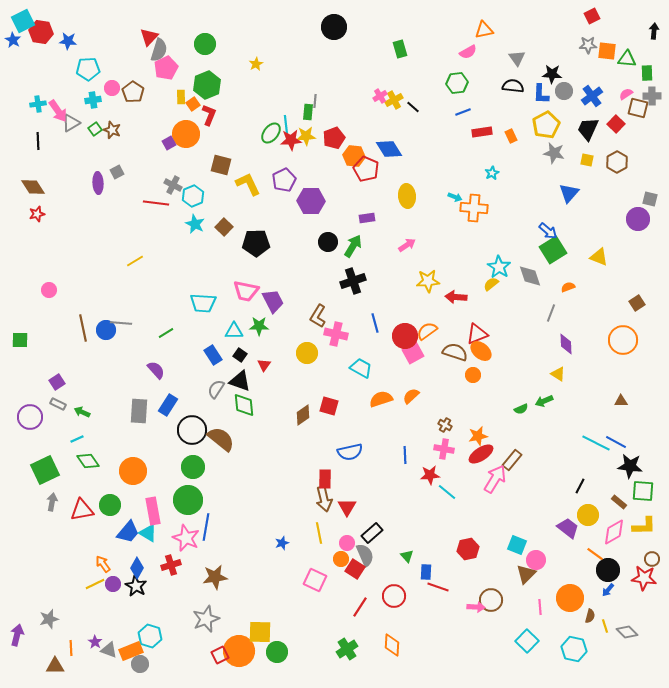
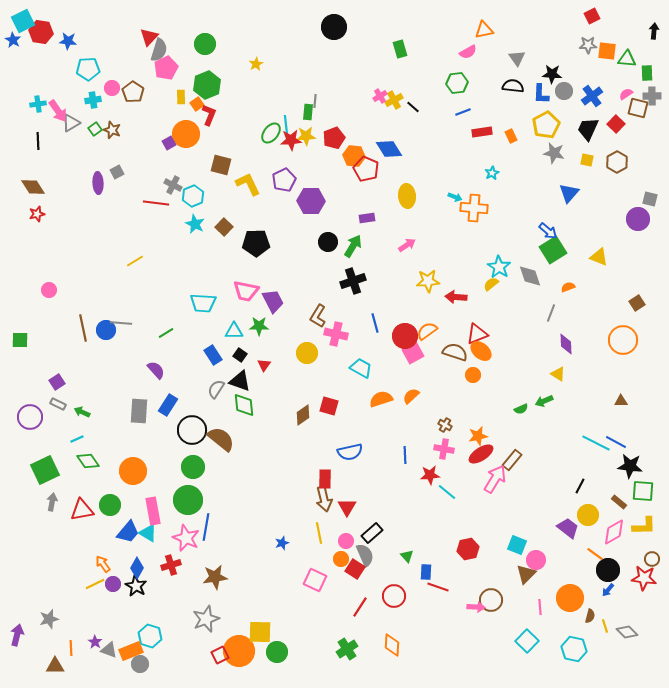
orange square at (193, 104): moved 4 px right
pink circle at (347, 543): moved 1 px left, 2 px up
